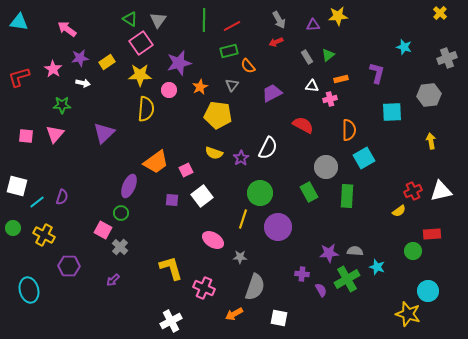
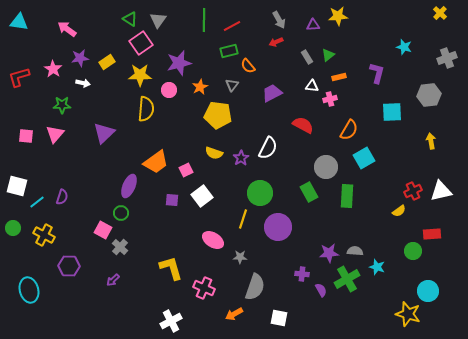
orange rectangle at (341, 79): moved 2 px left, 2 px up
orange semicircle at (349, 130): rotated 30 degrees clockwise
